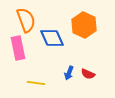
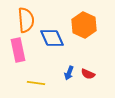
orange semicircle: rotated 15 degrees clockwise
pink rectangle: moved 2 px down
